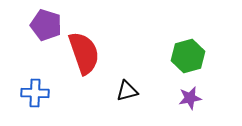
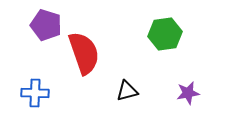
green hexagon: moved 23 px left, 22 px up; rotated 8 degrees clockwise
purple star: moved 2 px left, 5 px up
